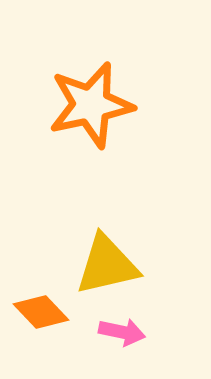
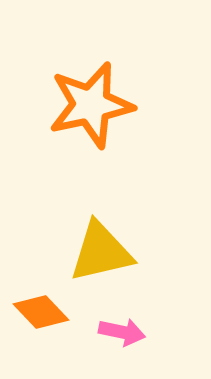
yellow triangle: moved 6 px left, 13 px up
